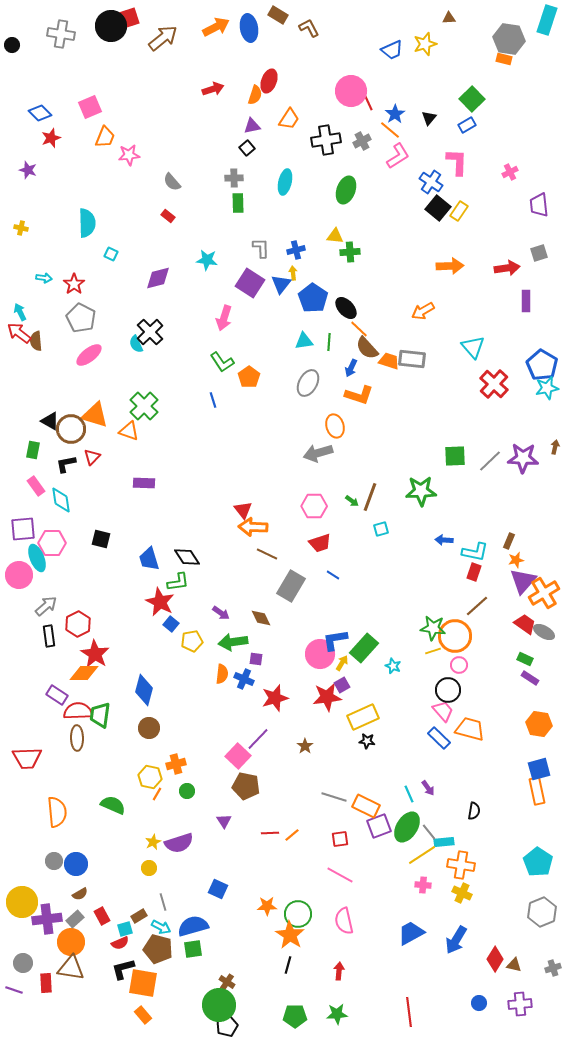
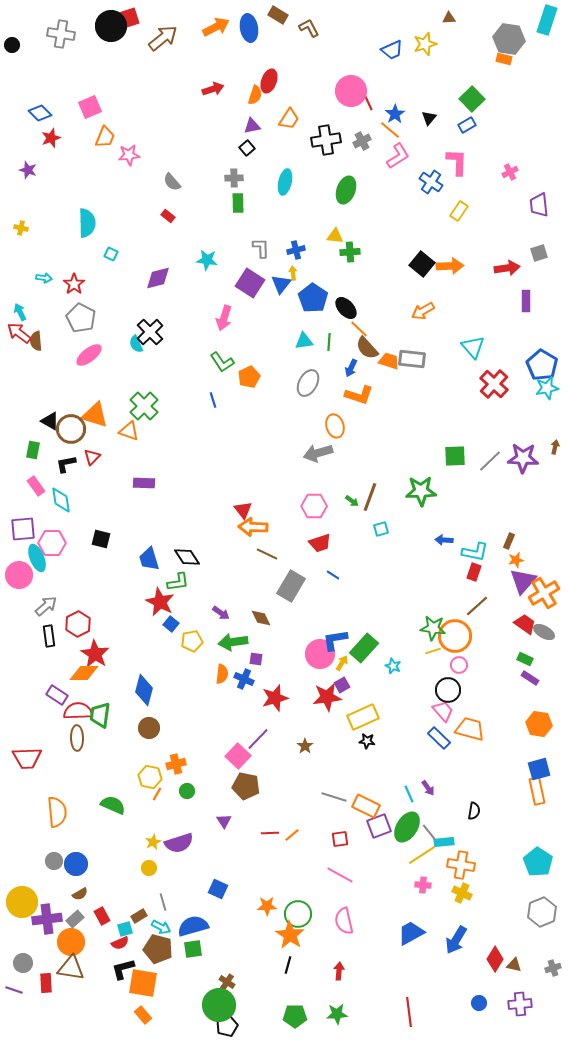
black square at (438, 208): moved 16 px left, 56 px down
orange pentagon at (249, 377): rotated 10 degrees clockwise
